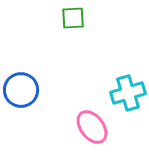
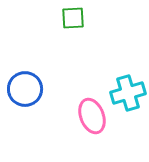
blue circle: moved 4 px right, 1 px up
pink ellipse: moved 11 px up; rotated 16 degrees clockwise
